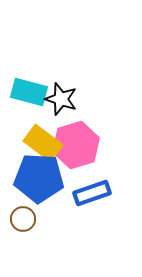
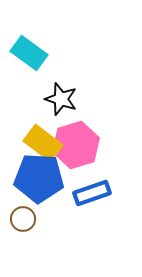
cyan rectangle: moved 39 px up; rotated 21 degrees clockwise
